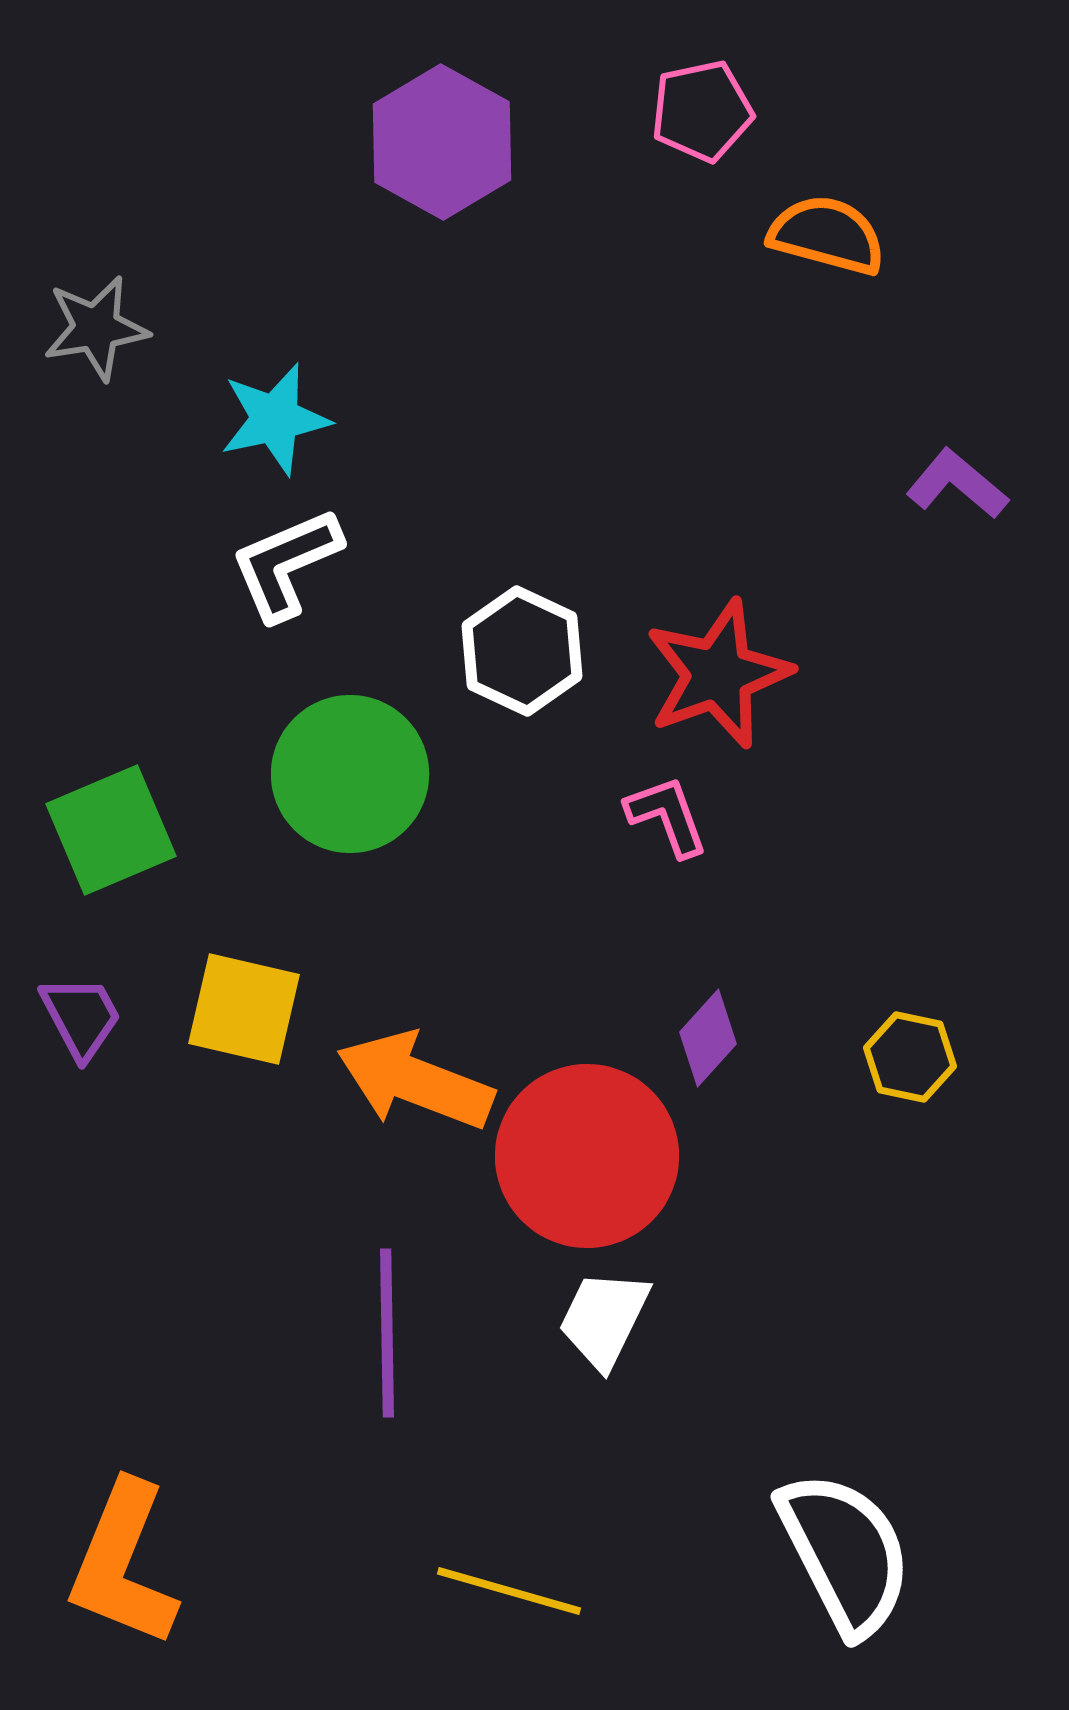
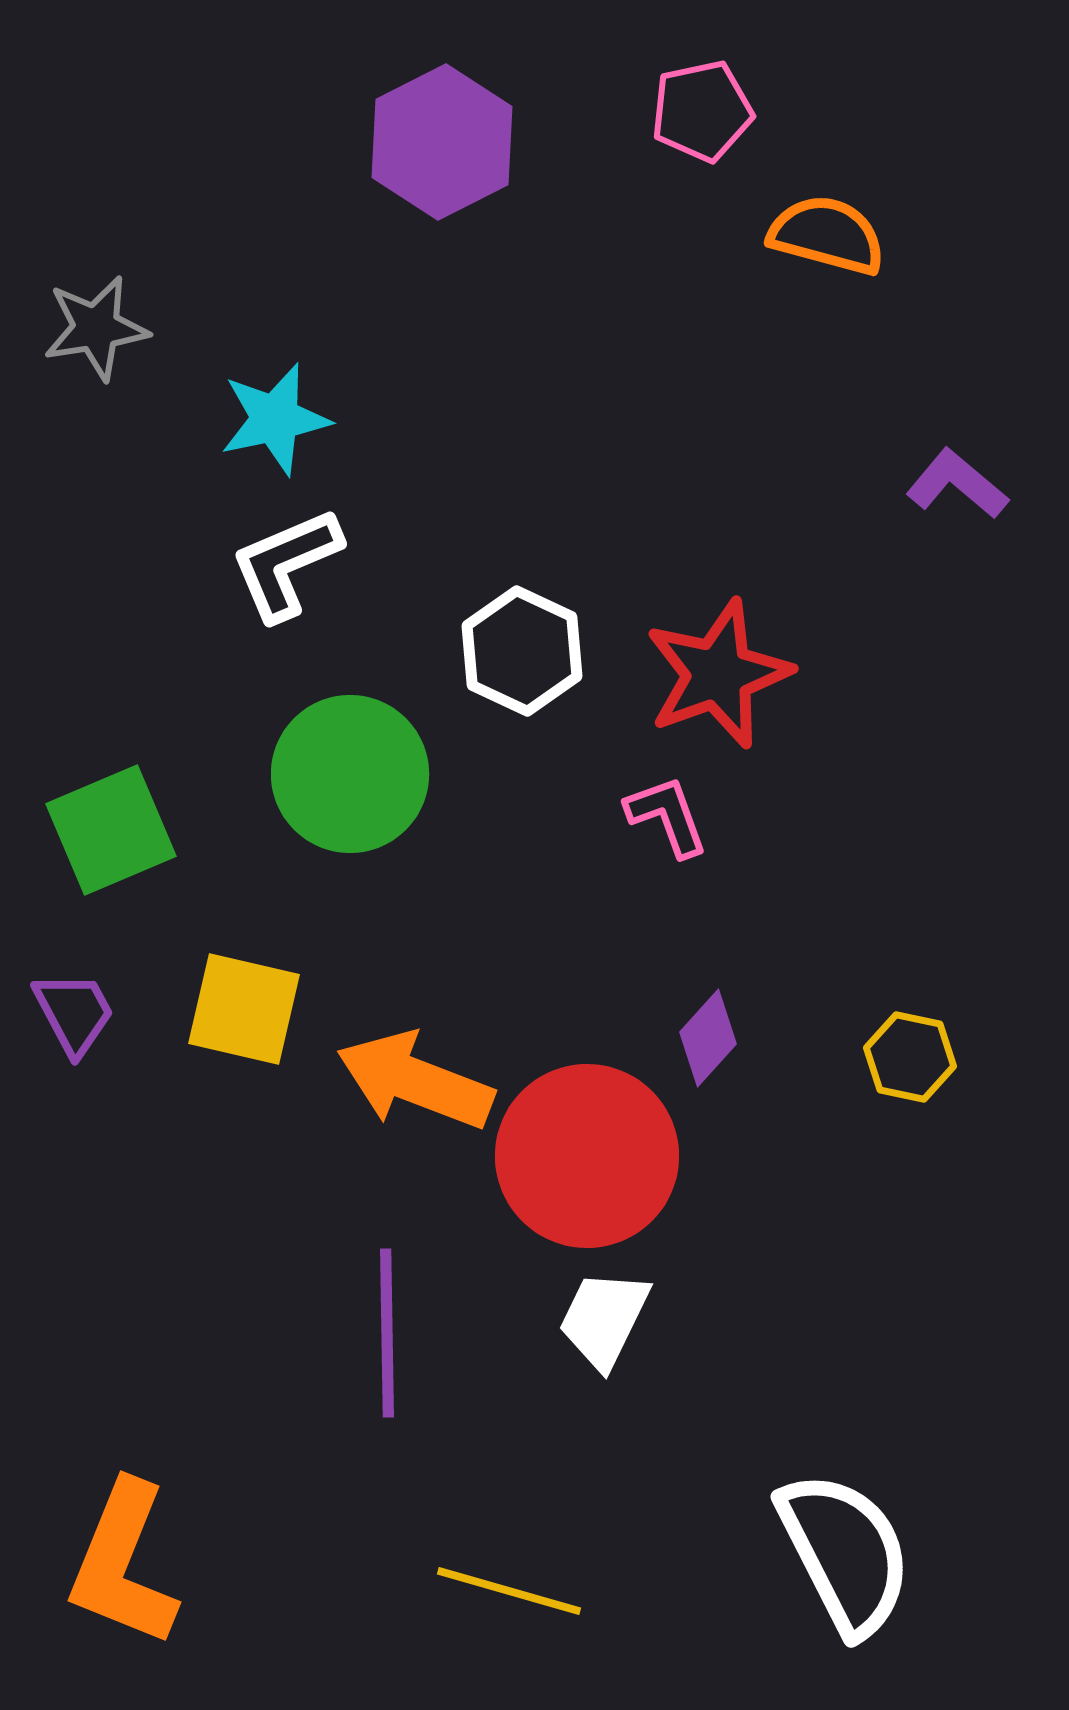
purple hexagon: rotated 4 degrees clockwise
purple trapezoid: moved 7 px left, 4 px up
